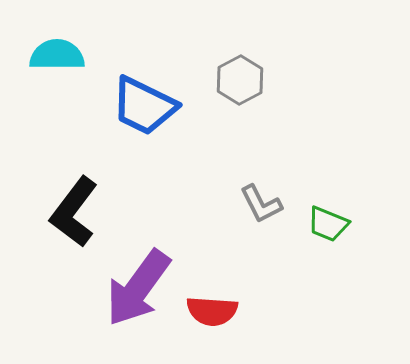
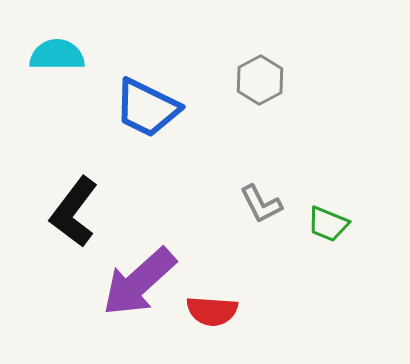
gray hexagon: moved 20 px right
blue trapezoid: moved 3 px right, 2 px down
purple arrow: moved 1 px right, 6 px up; rotated 12 degrees clockwise
